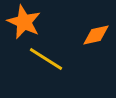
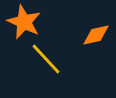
yellow line: rotated 15 degrees clockwise
